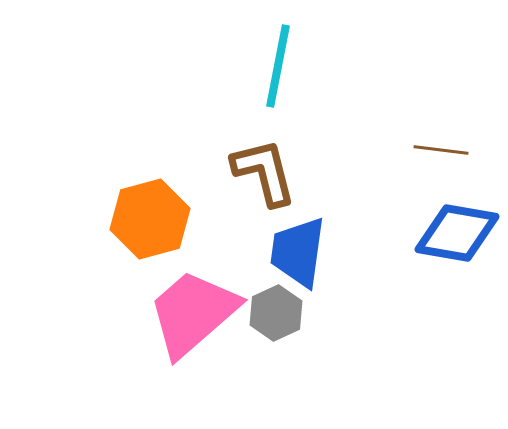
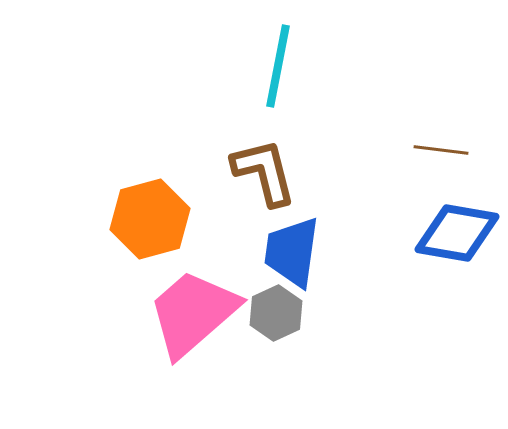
blue trapezoid: moved 6 px left
